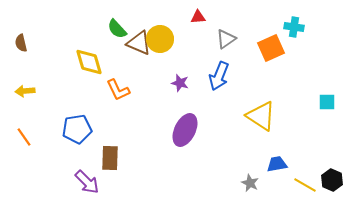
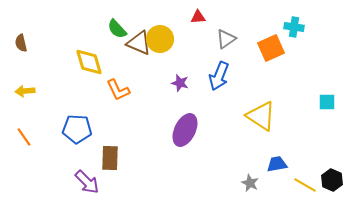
blue pentagon: rotated 12 degrees clockwise
